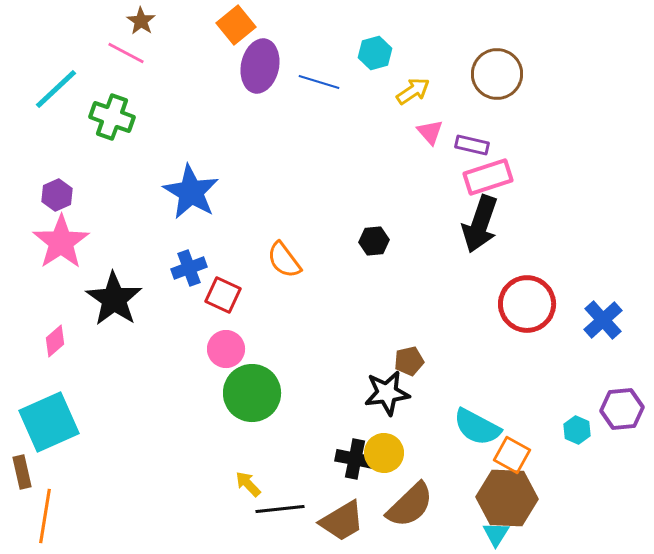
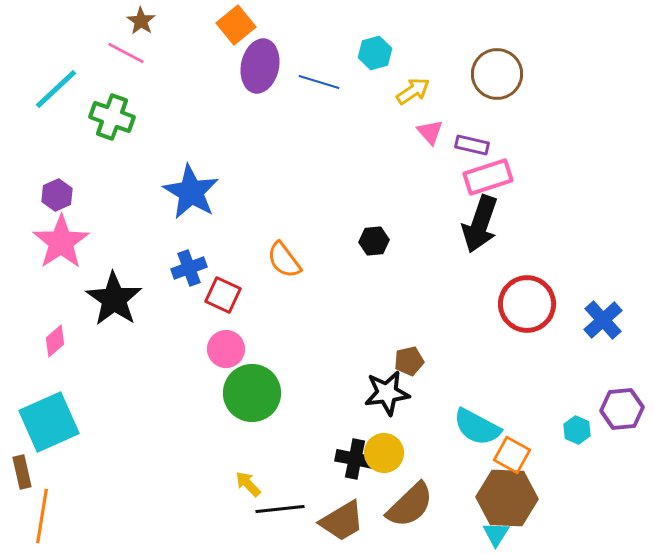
orange line at (45, 516): moved 3 px left
